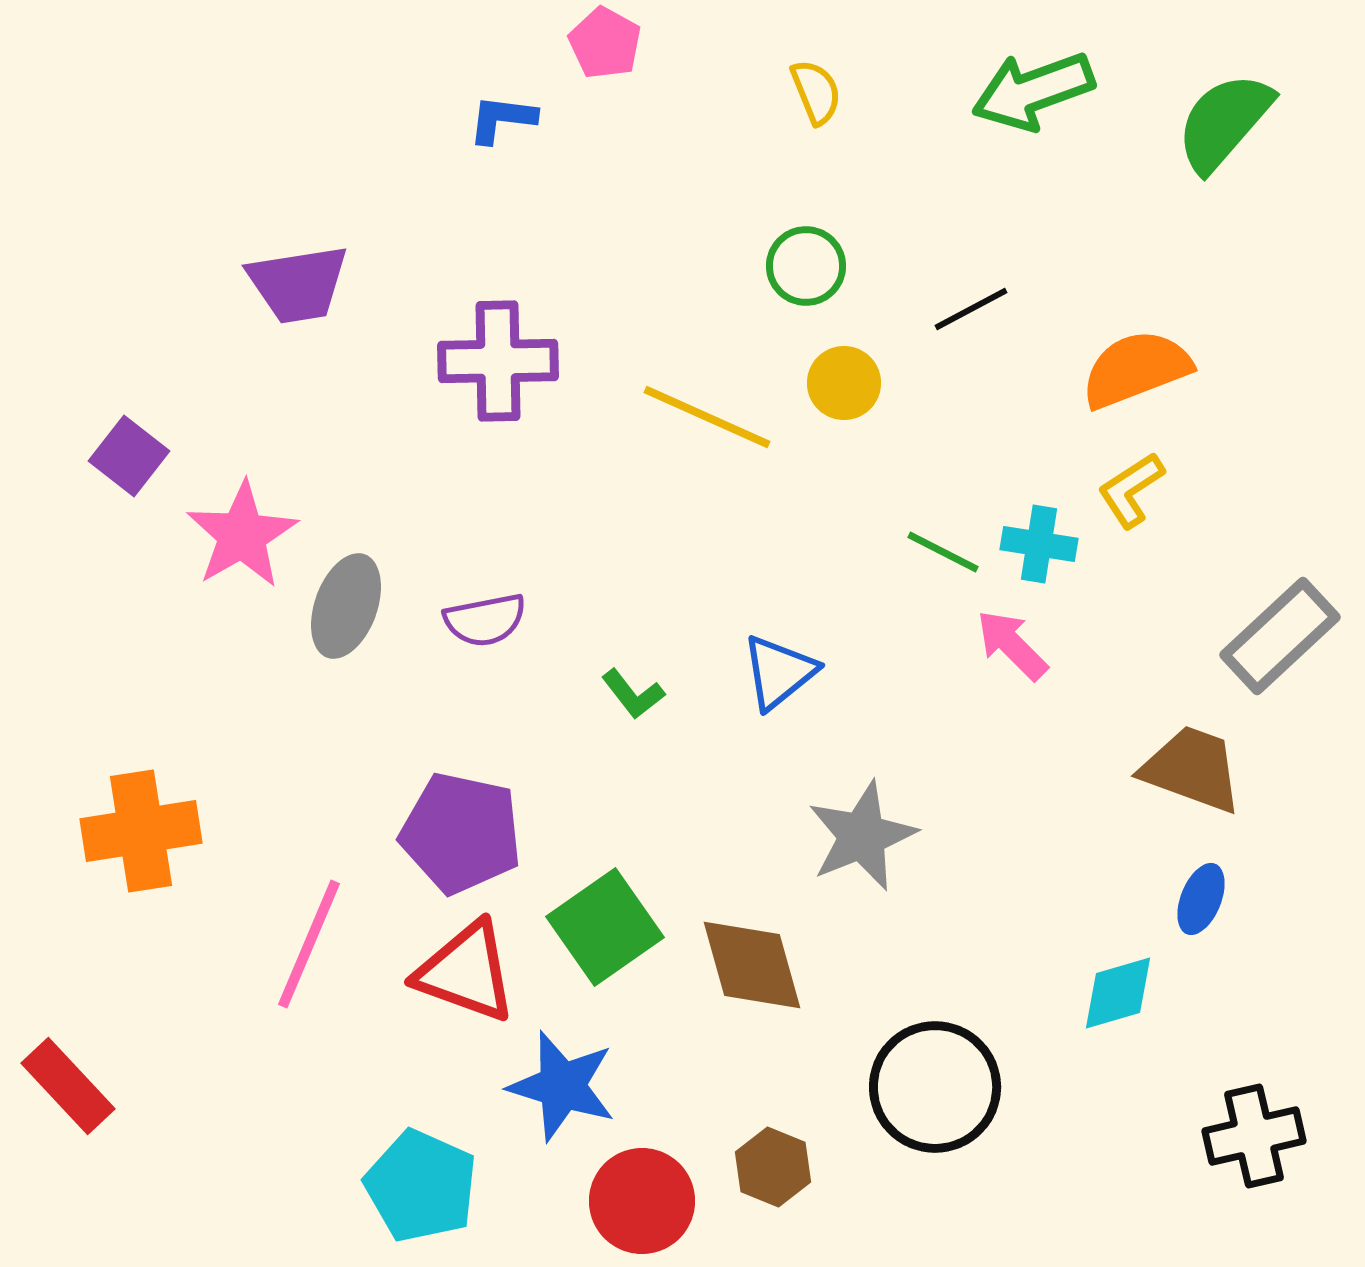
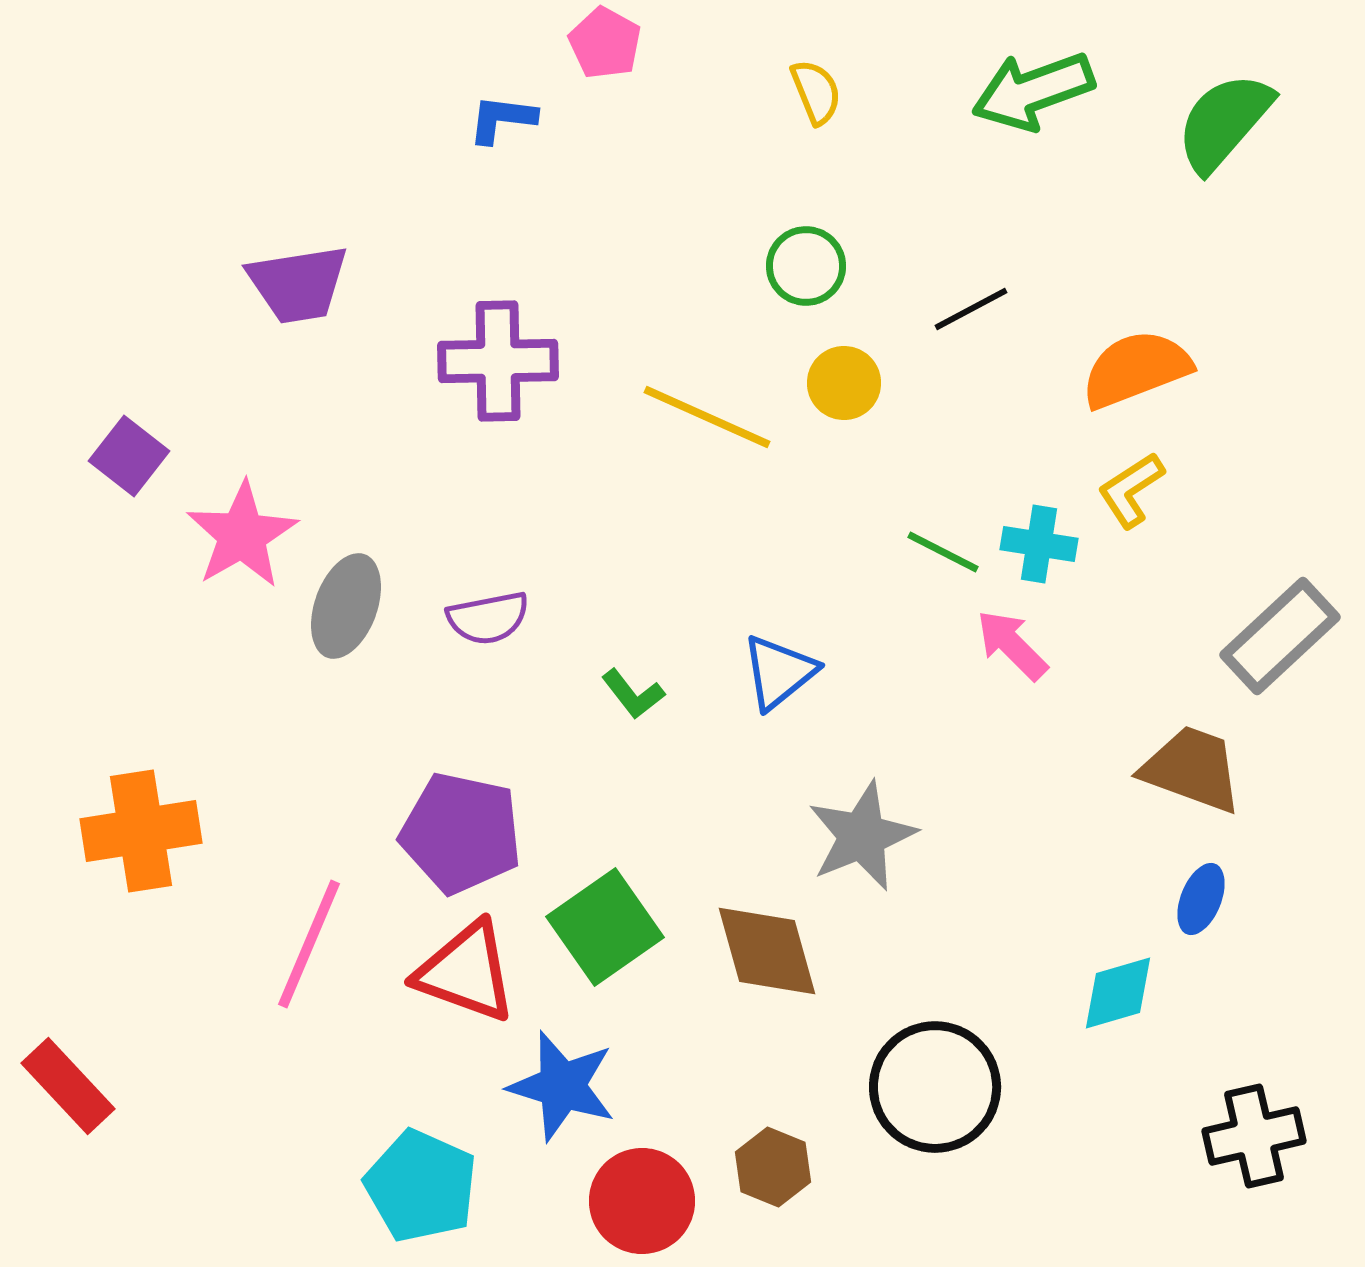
purple semicircle: moved 3 px right, 2 px up
brown diamond: moved 15 px right, 14 px up
